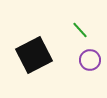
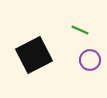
green line: rotated 24 degrees counterclockwise
